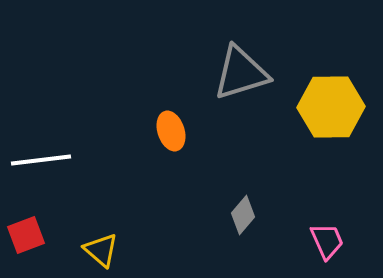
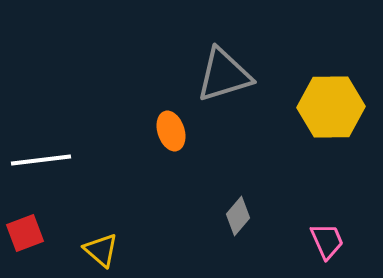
gray triangle: moved 17 px left, 2 px down
gray diamond: moved 5 px left, 1 px down
red square: moved 1 px left, 2 px up
